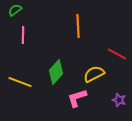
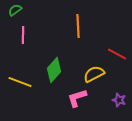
green diamond: moved 2 px left, 2 px up
